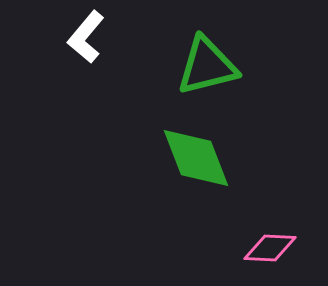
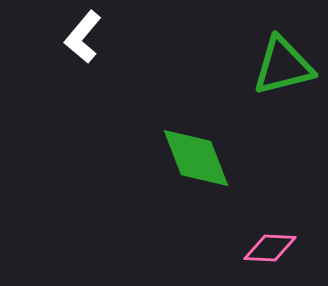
white L-shape: moved 3 px left
green triangle: moved 76 px right
